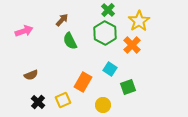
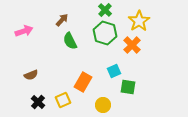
green cross: moved 3 px left
green hexagon: rotated 10 degrees counterclockwise
cyan square: moved 4 px right, 2 px down; rotated 32 degrees clockwise
green square: rotated 28 degrees clockwise
